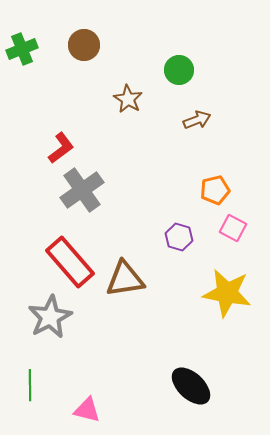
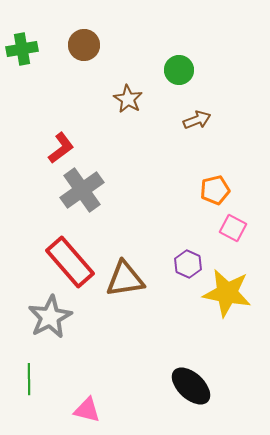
green cross: rotated 12 degrees clockwise
purple hexagon: moved 9 px right, 27 px down; rotated 8 degrees clockwise
green line: moved 1 px left, 6 px up
